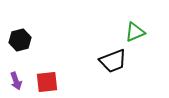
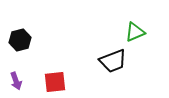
red square: moved 8 px right
